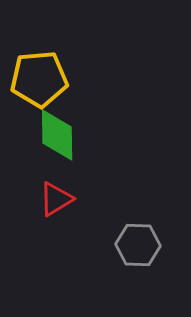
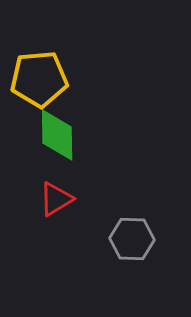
gray hexagon: moved 6 px left, 6 px up
